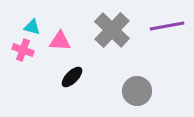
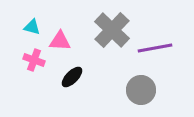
purple line: moved 12 px left, 22 px down
pink cross: moved 11 px right, 10 px down
gray circle: moved 4 px right, 1 px up
